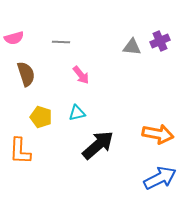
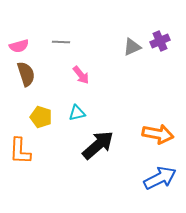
pink semicircle: moved 5 px right, 8 px down
gray triangle: rotated 30 degrees counterclockwise
